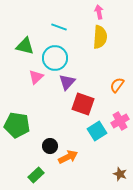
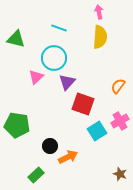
cyan line: moved 1 px down
green triangle: moved 9 px left, 7 px up
cyan circle: moved 1 px left
orange semicircle: moved 1 px right, 1 px down
